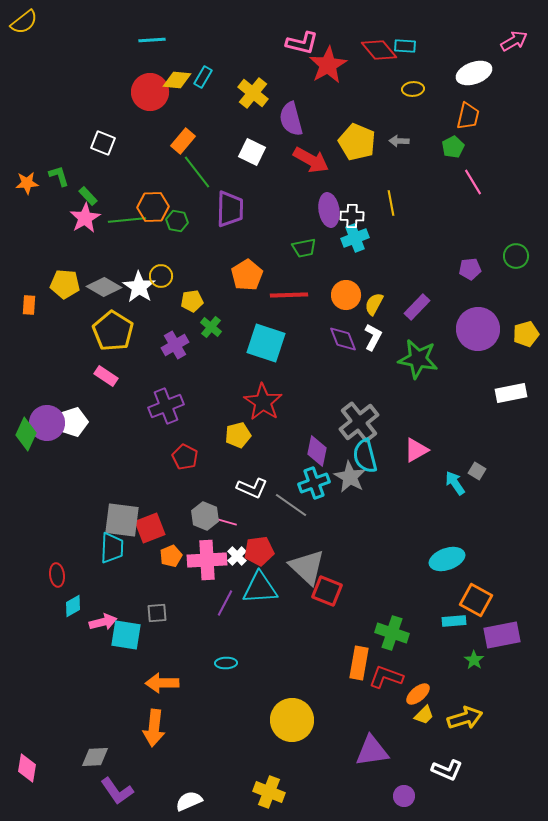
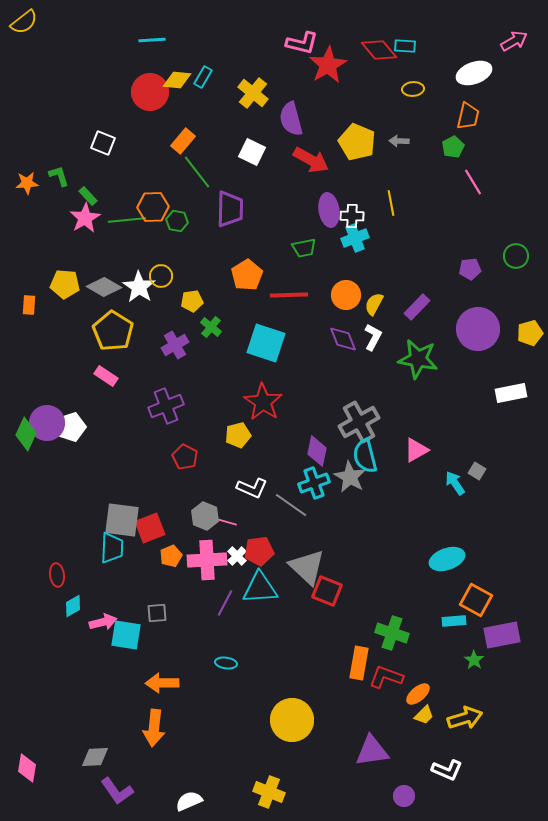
yellow pentagon at (526, 334): moved 4 px right, 1 px up
white pentagon at (73, 422): moved 2 px left, 5 px down
gray cross at (359, 422): rotated 9 degrees clockwise
cyan ellipse at (226, 663): rotated 10 degrees clockwise
